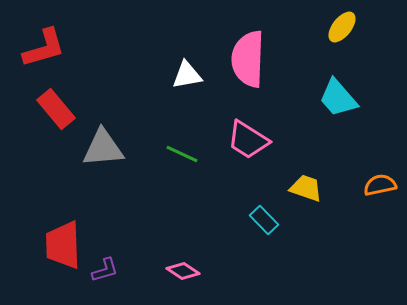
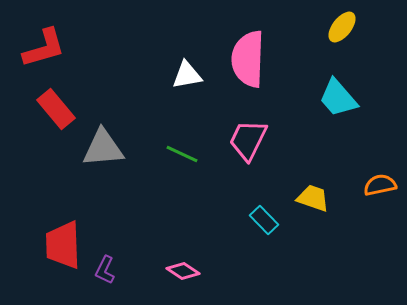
pink trapezoid: rotated 84 degrees clockwise
yellow trapezoid: moved 7 px right, 10 px down
purple L-shape: rotated 132 degrees clockwise
